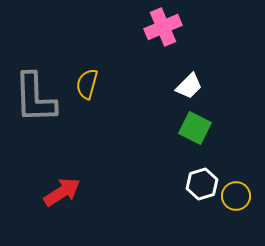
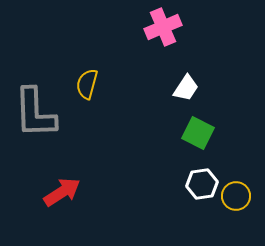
white trapezoid: moved 3 px left, 2 px down; rotated 12 degrees counterclockwise
gray L-shape: moved 15 px down
green square: moved 3 px right, 5 px down
white hexagon: rotated 8 degrees clockwise
